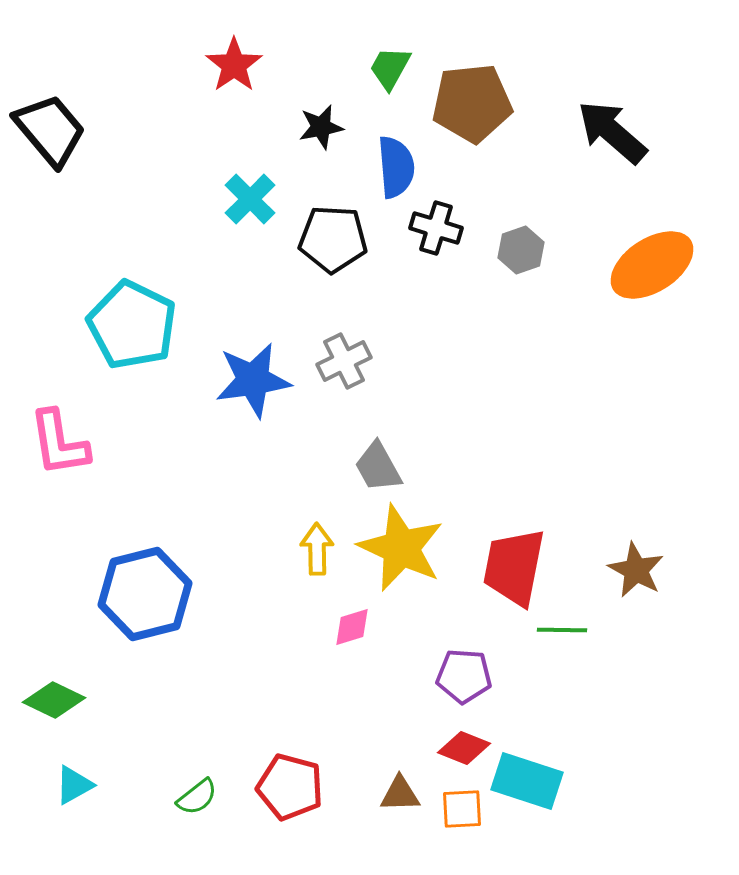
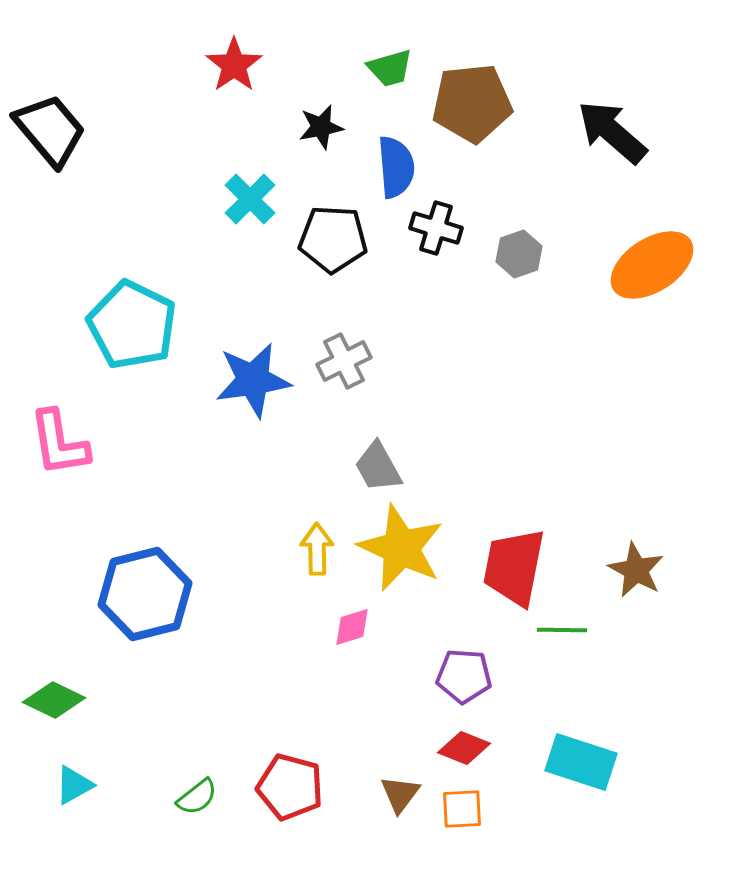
green trapezoid: rotated 135 degrees counterclockwise
gray hexagon: moved 2 px left, 4 px down
cyan rectangle: moved 54 px right, 19 px up
brown triangle: rotated 51 degrees counterclockwise
